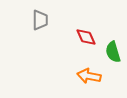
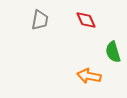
gray trapezoid: rotated 10 degrees clockwise
red diamond: moved 17 px up
